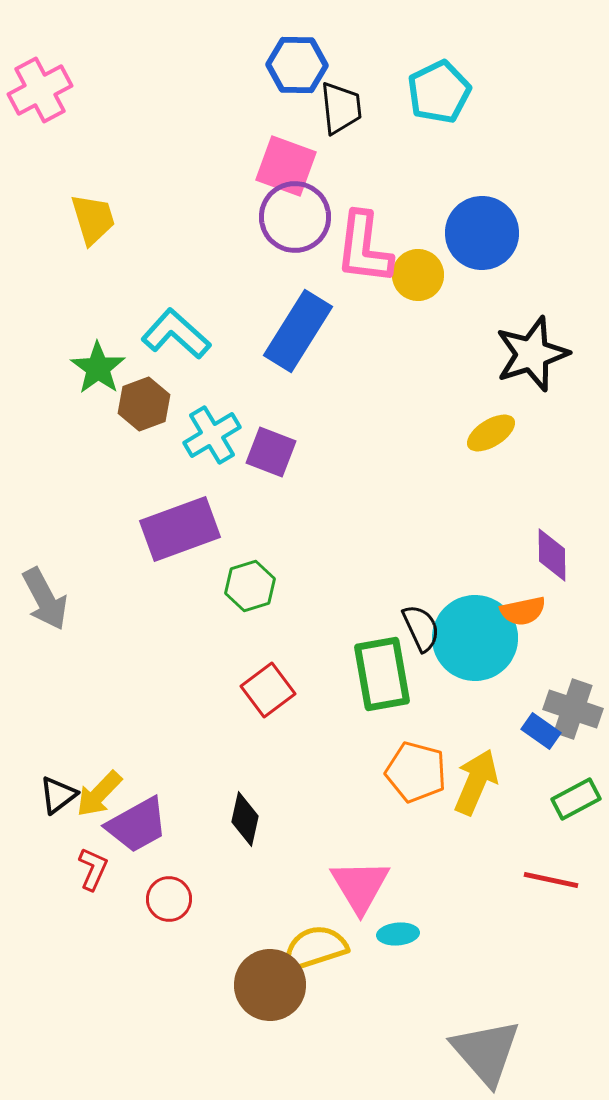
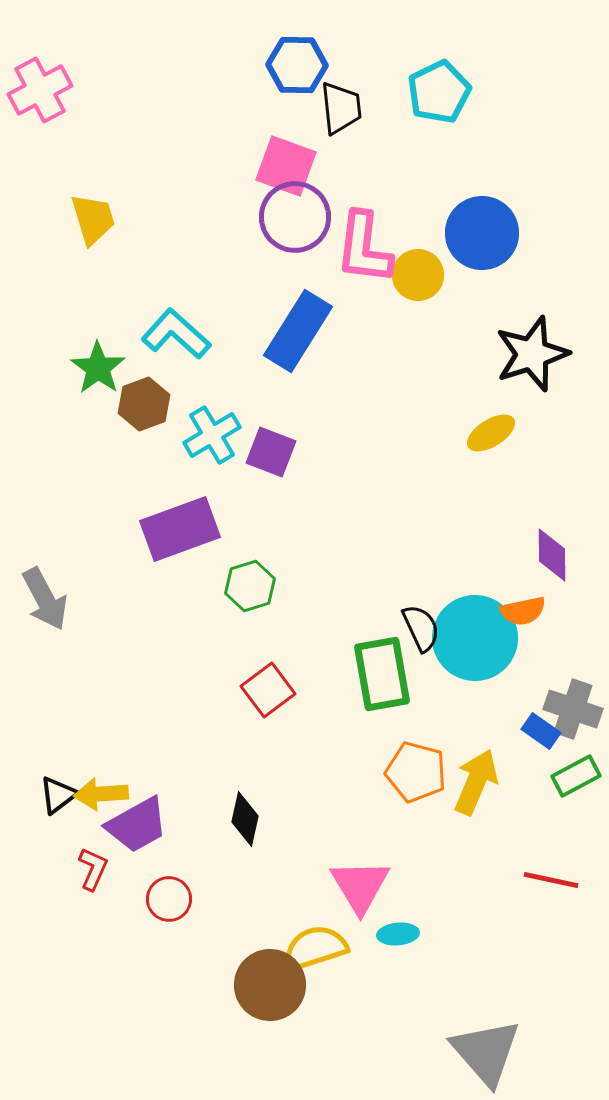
yellow arrow at (99, 794): moved 2 px right; rotated 42 degrees clockwise
green rectangle at (576, 799): moved 23 px up
